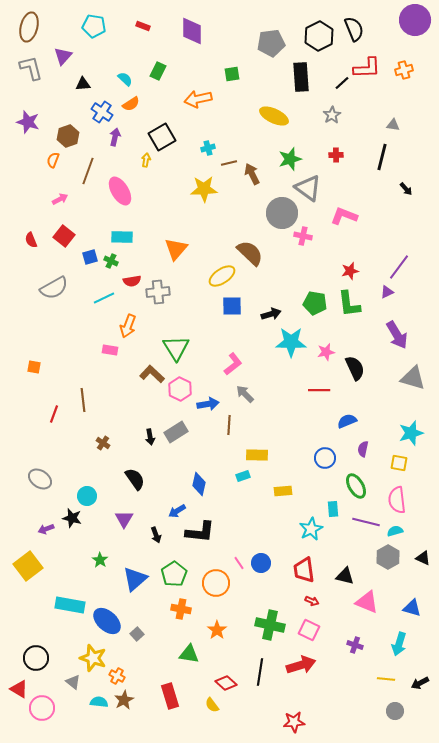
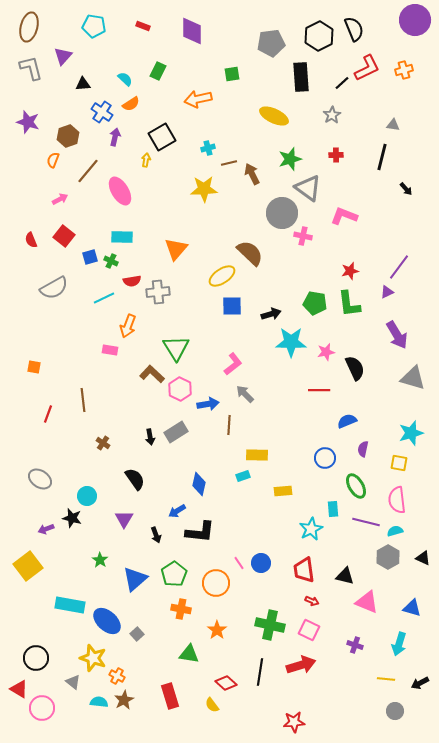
red L-shape at (367, 68): rotated 24 degrees counterclockwise
brown line at (88, 171): rotated 20 degrees clockwise
red line at (54, 414): moved 6 px left
